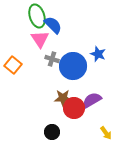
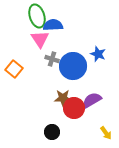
blue semicircle: rotated 48 degrees counterclockwise
orange square: moved 1 px right, 4 px down
